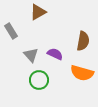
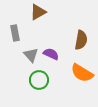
gray rectangle: moved 4 px right, 2 px down; rotated 21 degrees clockwise
brown semicircle: moved 2 px left, 1 px up
purple semicircle: moved 4 px left
orange semicircle: rotated 15 degrees clockwise
